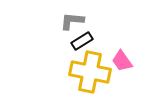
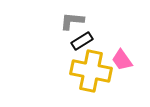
pink trapezoid: moved 1 px up
yellow cross: moved 1 px right, 1 px up
